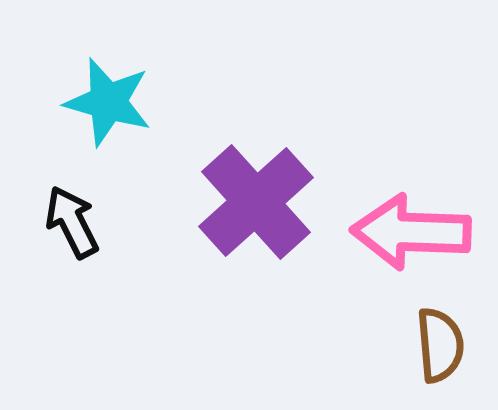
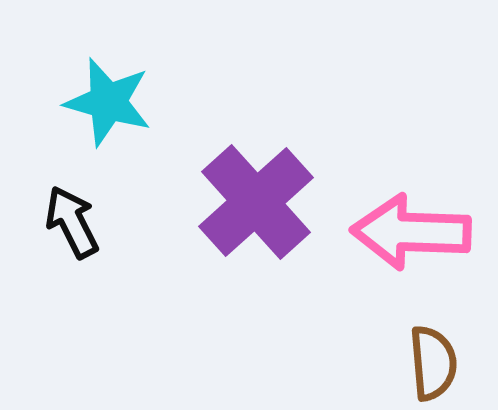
brown semicircle: moved 7 px left, 18 px down
